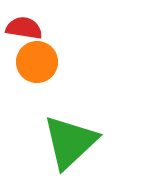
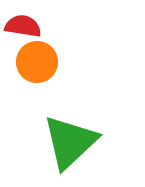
red semicircle: moved 1 px left, 2 px up
